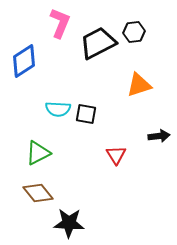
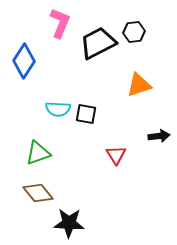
blue diamond: rotated 24 degrees counterclockwise
green triangle: rotated 8 degrees clockwise
